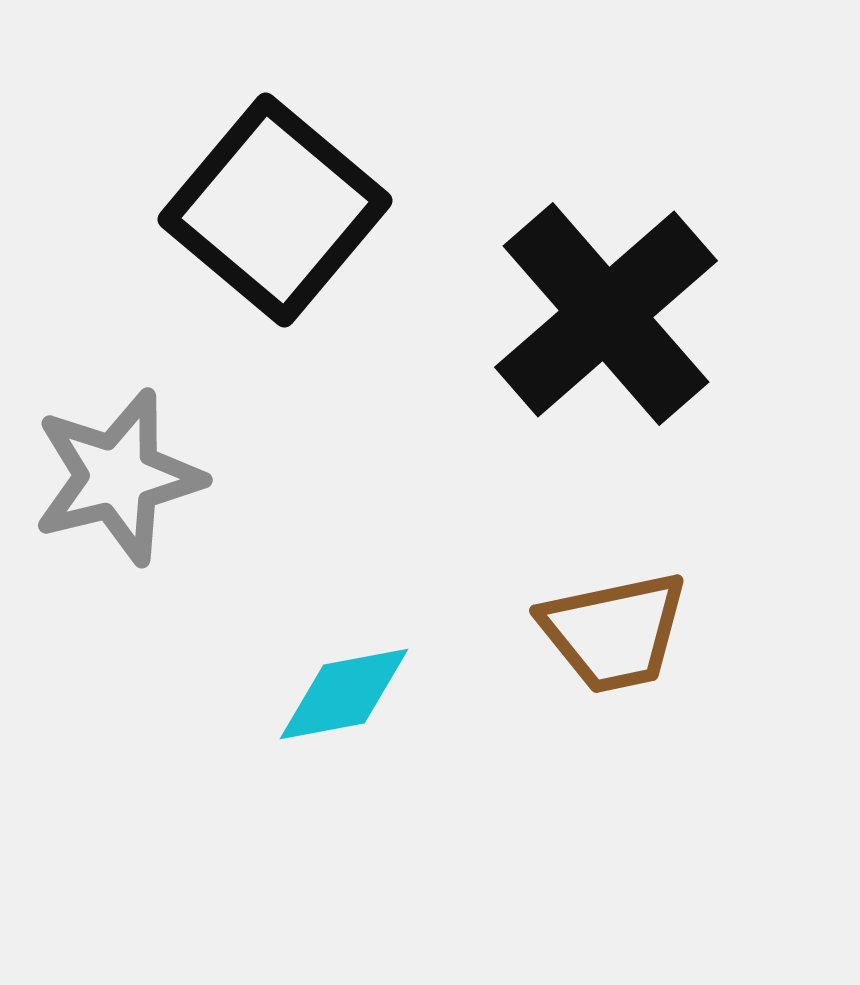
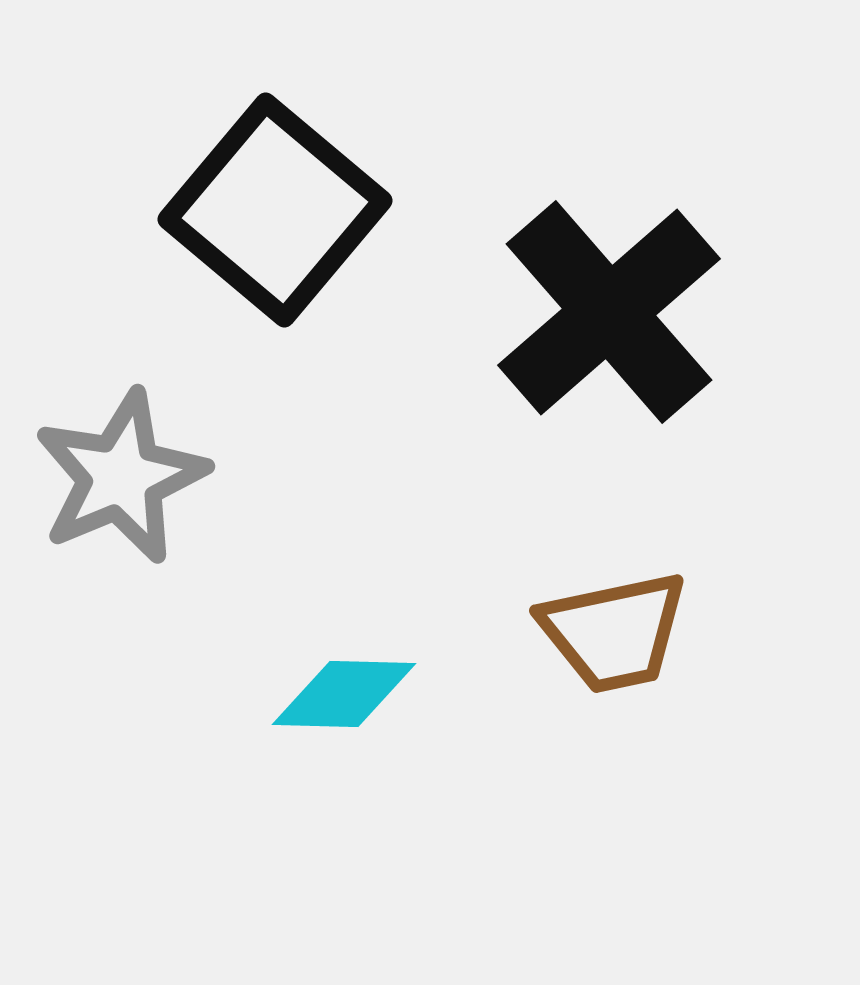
black cross: moved 3 px right, 2 px up
gray star: moved 3 px right; rotated 9 degrees counterclockwise
cyan diamond: rotated 12 degrees clockwise
